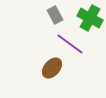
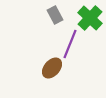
green cross: rotated 15 degrees clockwise
purple line: rotated 76 degrees clockwise
